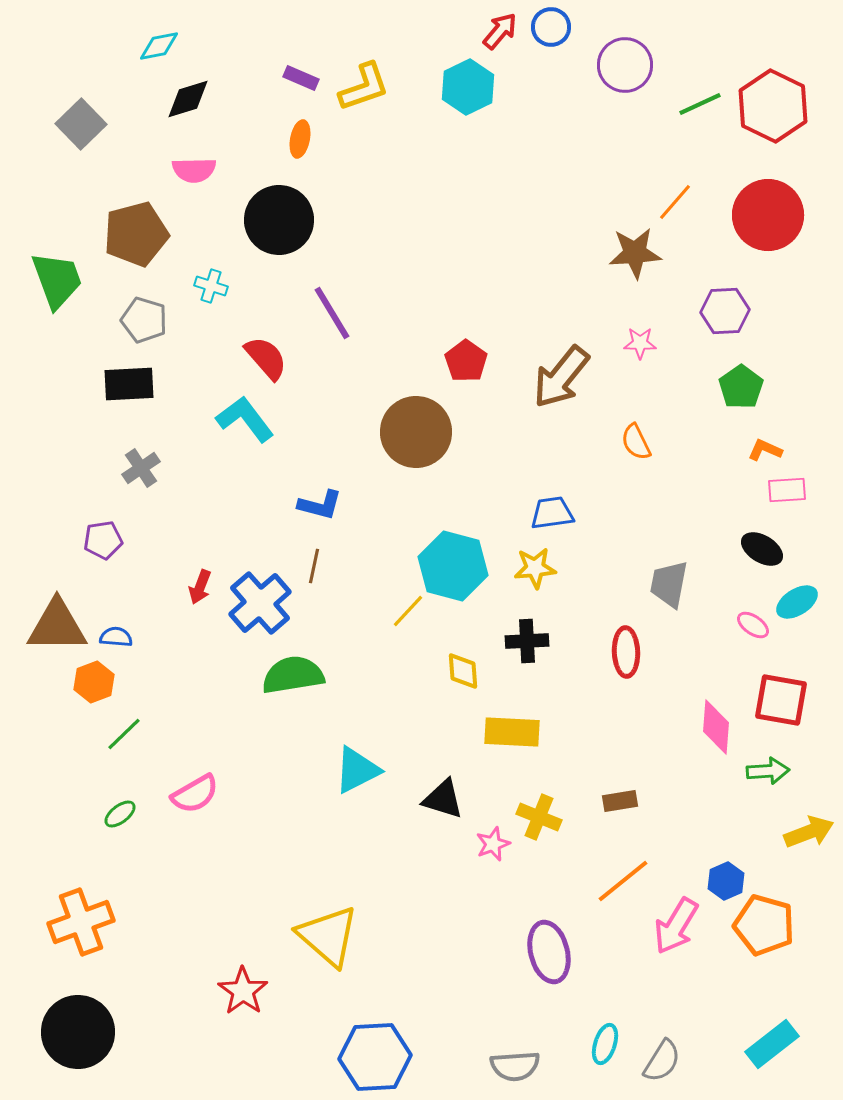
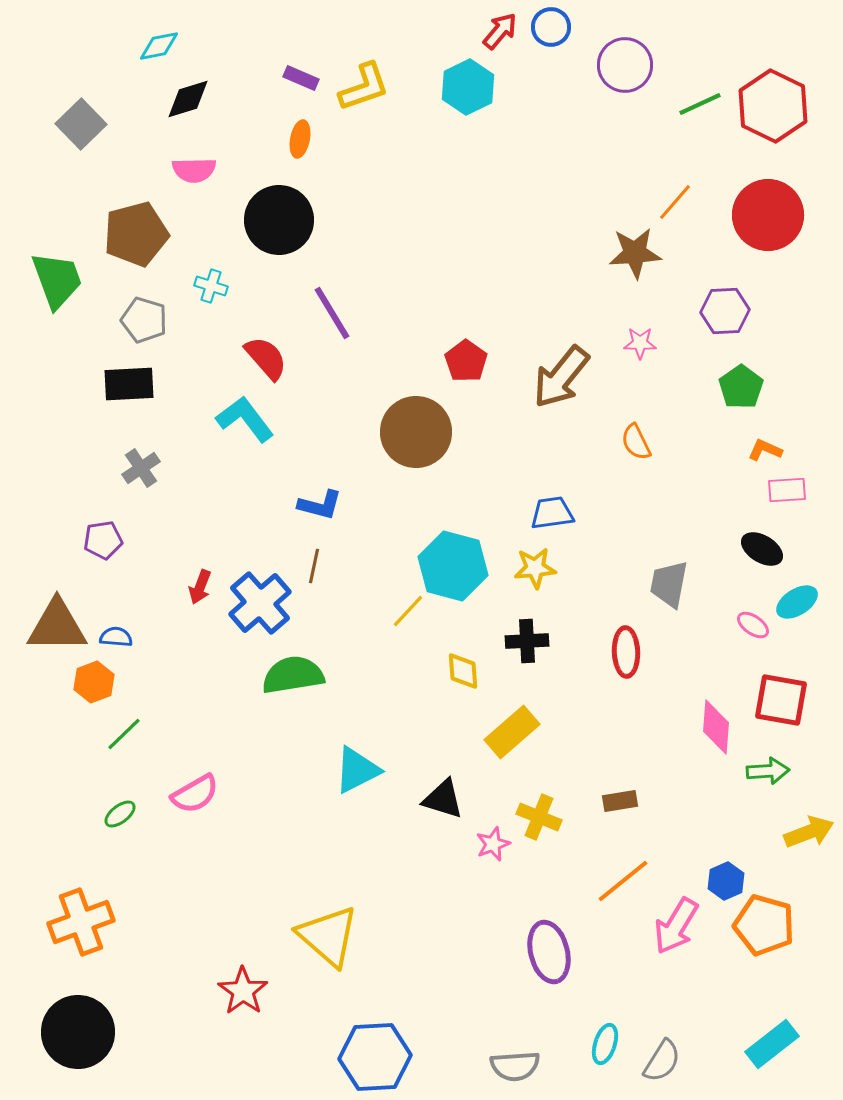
yellow rectangle at (512, 732): rotated 44 degrees counterclockwise
